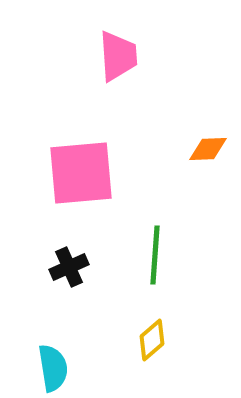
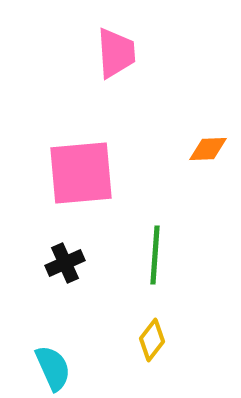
pink trapezoid: moved 2 px left, 3 px up
black cross: moved 4 px left, 4 px up
yellow diamond: rotated 12 degrees counterclockwise
cyan semicircle: rotated 15 degrees counterclockwise
